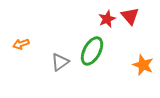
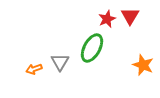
red triangle: rotated 12 degrees clockwise
orange arrow: moved 13 px right, 25 px down
green ellipse: moved 3 px up
gray triangle: rotated 24 degrees counterclockwise
